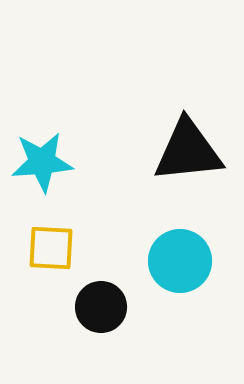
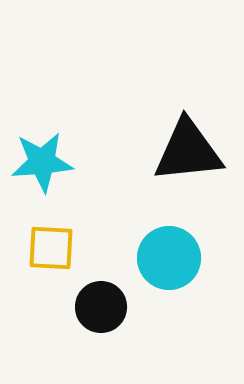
cyan circle: moved 11 px left, 3 px up
